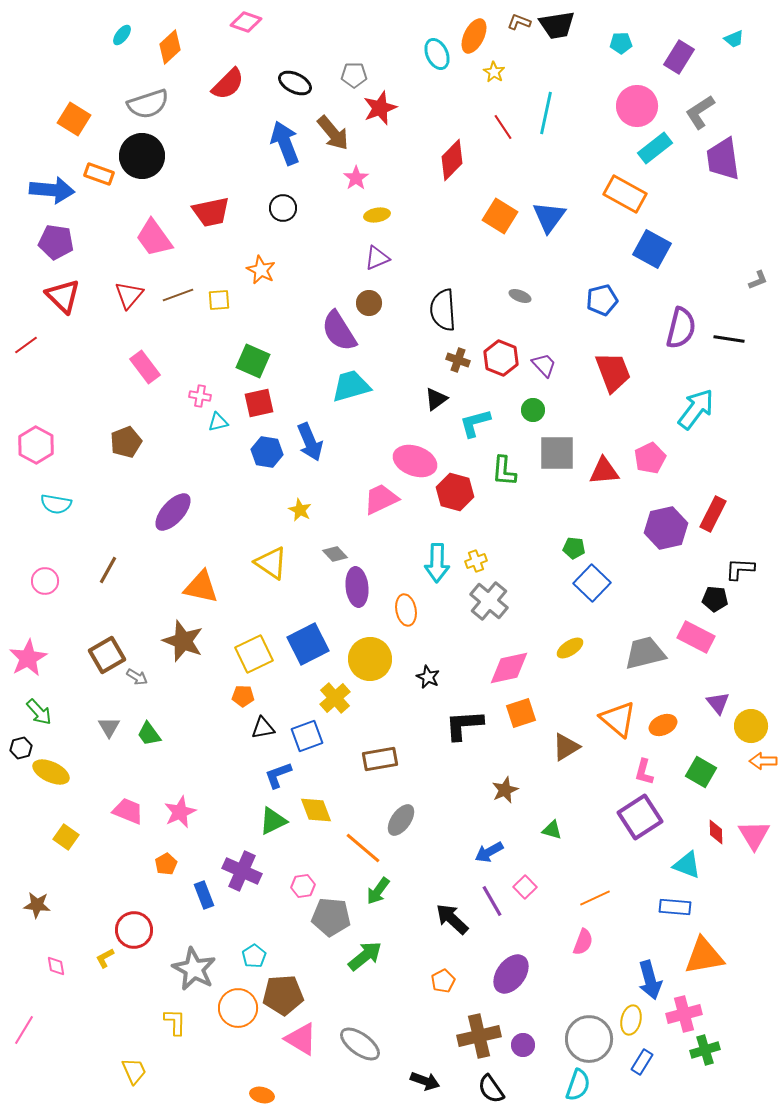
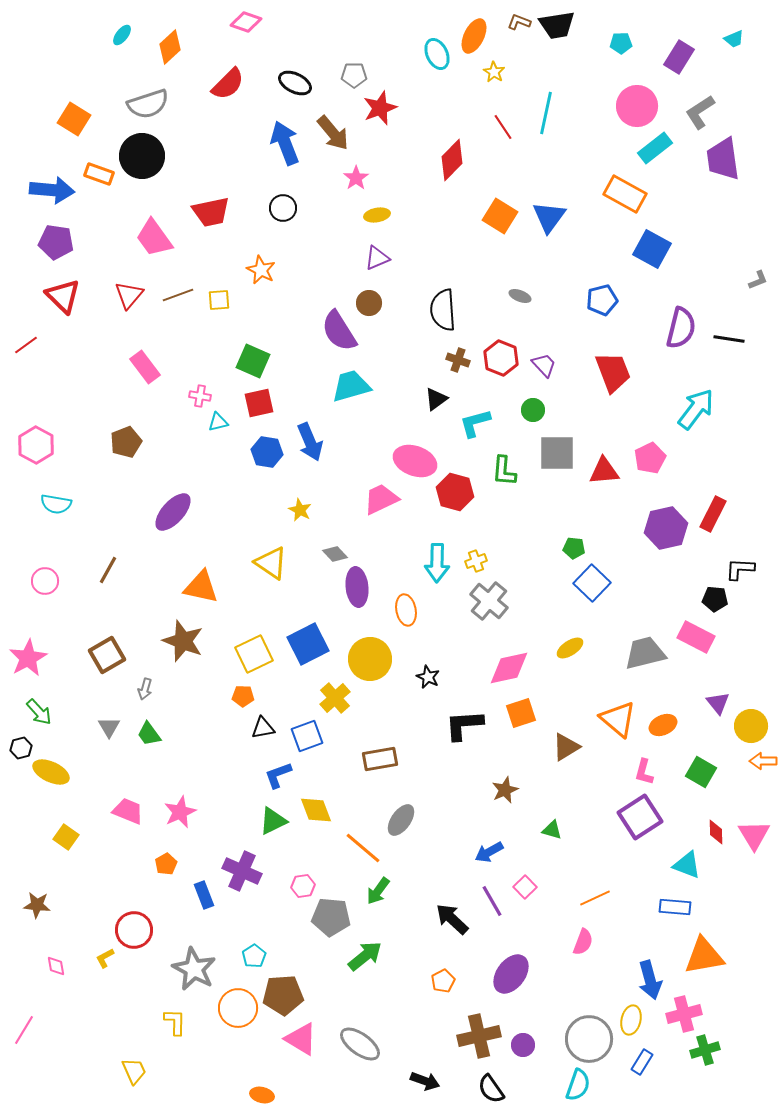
gray arrow at (137, 677): moved 8 px right, 12 px down; rotated 75 degrees clockwise
